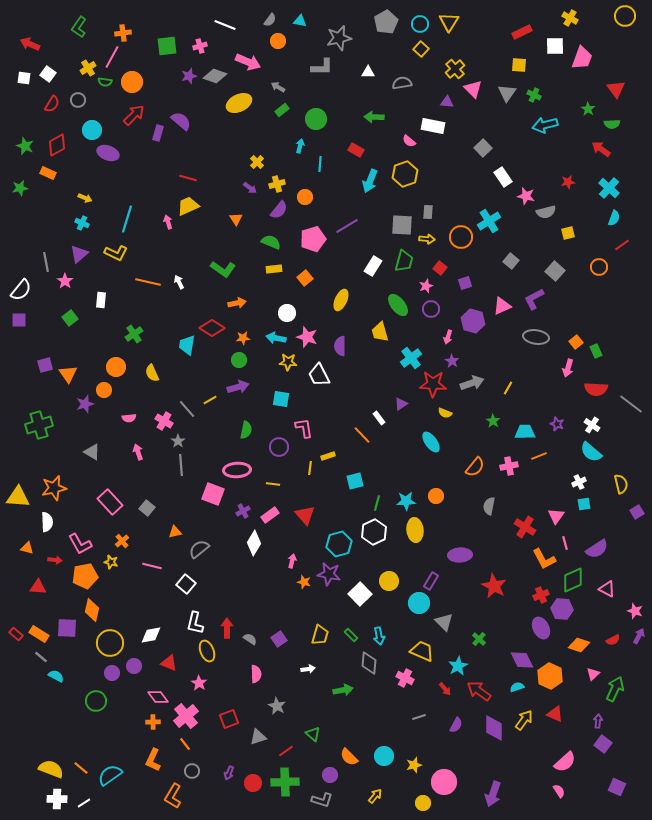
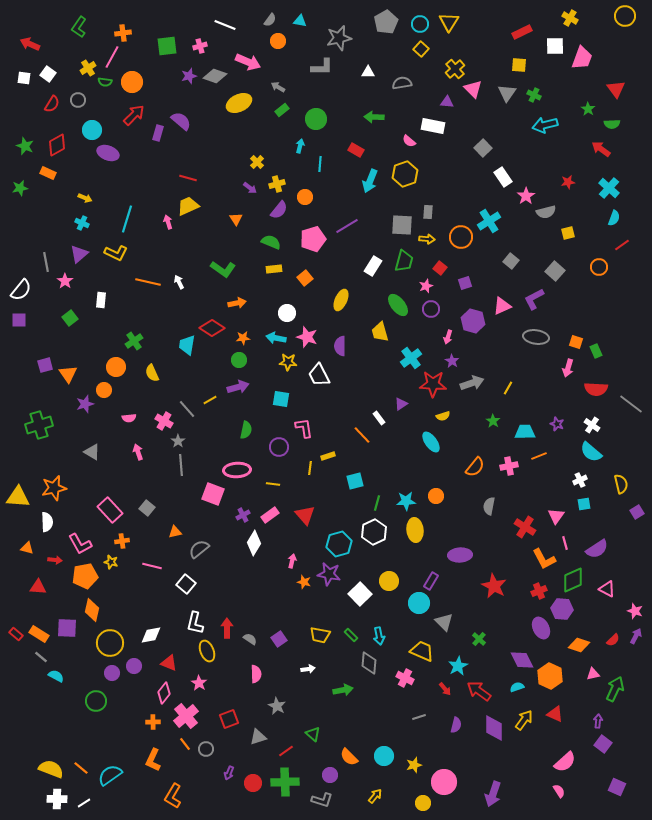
pink star at (526, 196): rotated 24 degrees clockwise
green cross at (134, 334): moved 7 px down
orange square at (576, 342): rotated 32 degrees counterclockwise
yellow semicircle at (445, 413): moved 2 px left, 3 px down; rotated 40 degrees counterclockwise
white cross at (579, 482): moved 1 px right, 2 px up
pink rectangle at (110, 502): moved 8 px down
purple cross at (243, 511): moved 4 px down
orange cross at (122, 541): rotated 32 degrees clockwise
red cross at (541, 595): moved 2 px left, 4 px up
yellow trapezoid at (320, 635): rotated 85 degrees clockwise
purple arrow at (639, 636): moved 3 px left
red semicircle at (613, 640): rotated 16 degrees counterclockwise
pink triangle at (593, 674): rotated 32 degrees clockwise
pink diamond at (158, 697): moved 6 px right, 4 px up; rotated 75 degrees clockwise
purple semicircle at (456, 725): rotated 14 degrees counterclockwise
gray circle at (192, 771): moved 14 px right, 22 px up
